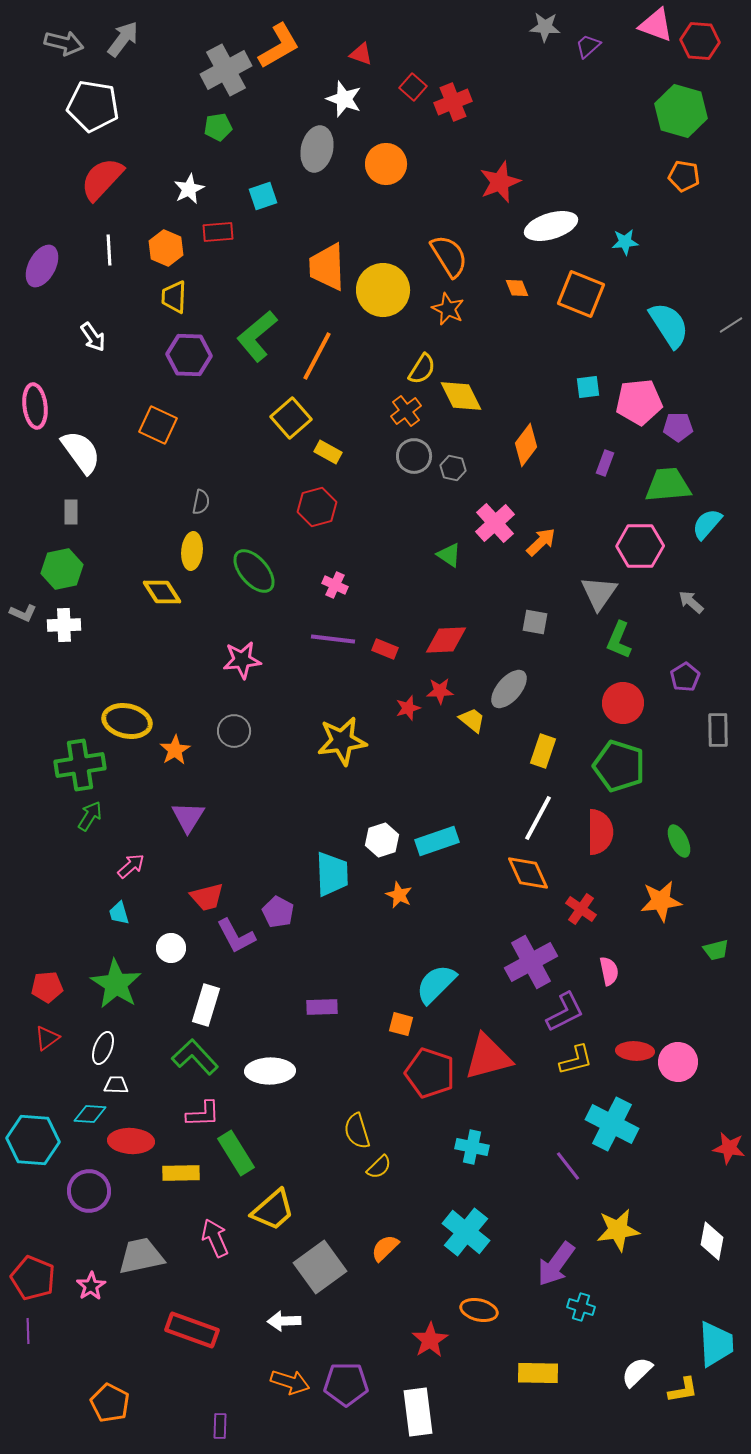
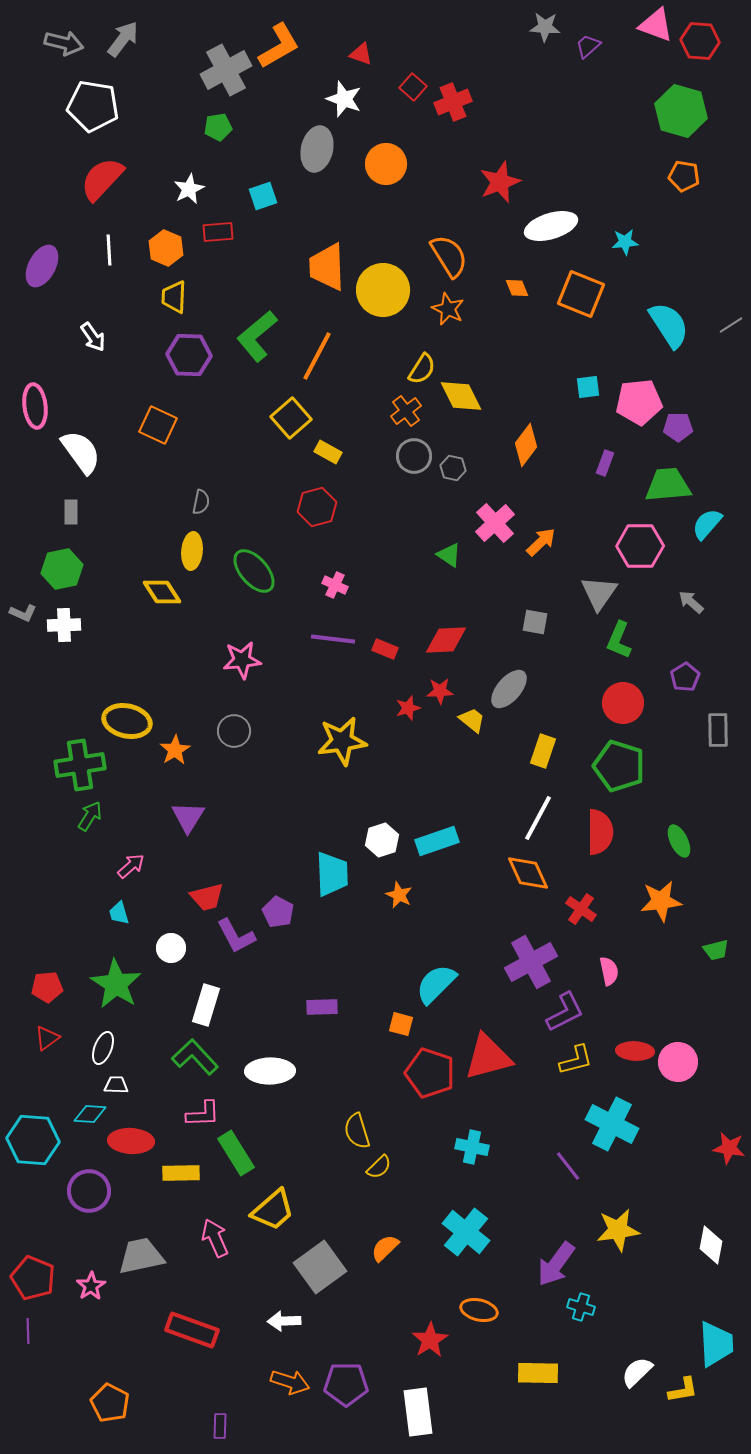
white diamond at (712, 1241): moved 1 px left, 4 px down
